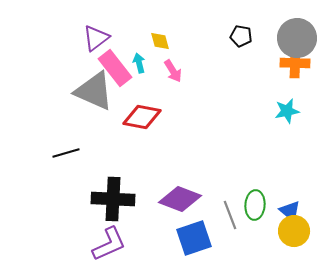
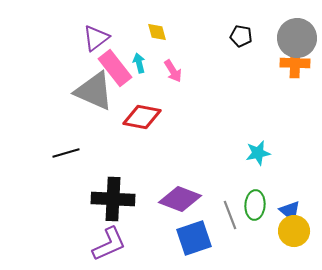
yellow diamond: moved 3 px left, 9 px up
cyan star: moved 29 px left, 42 px down
